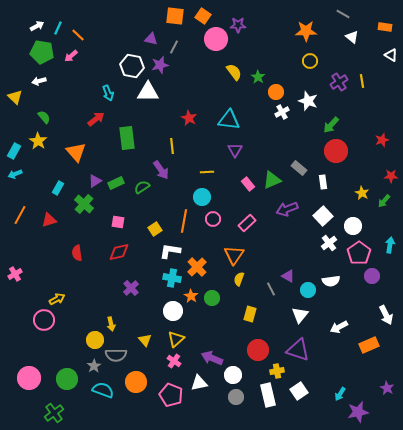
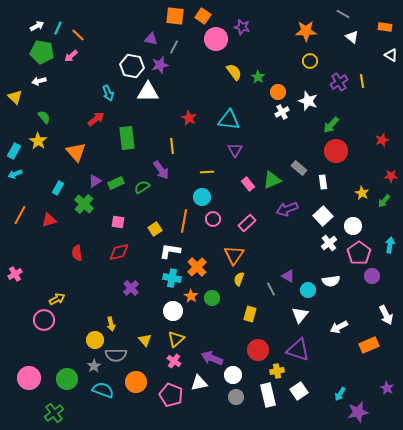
purple star at (238, 25): moved 4 px right, 2 px down; rotated 14 degrees clockwise
orange circle at (276, 92): moved 2 px right
